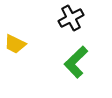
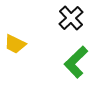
black cross: rotated 15 degrees counterclockwise
